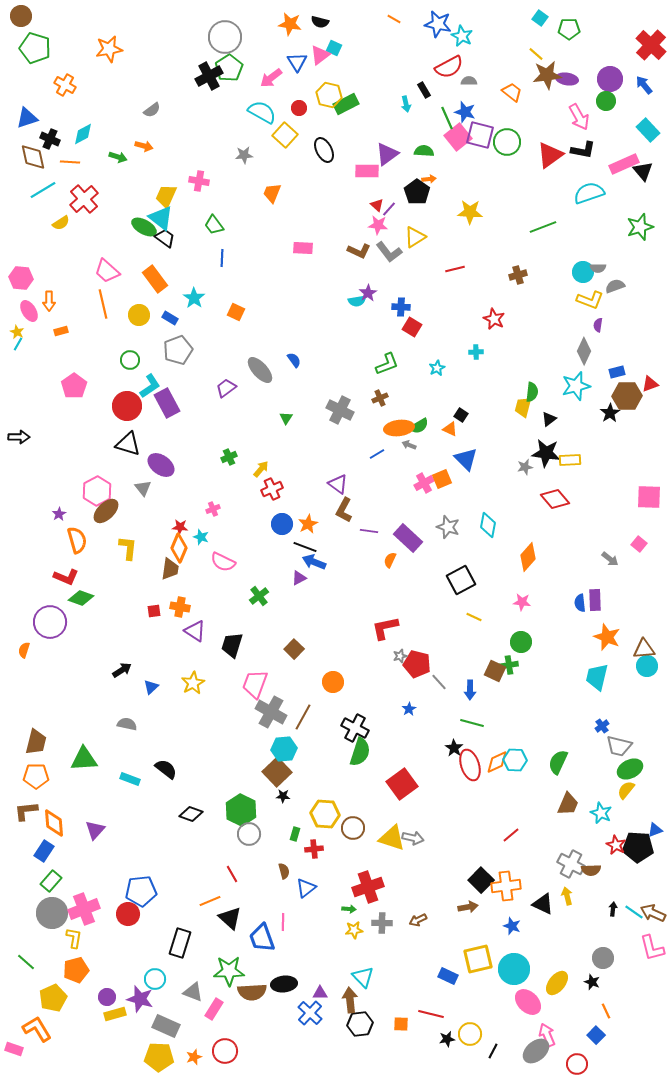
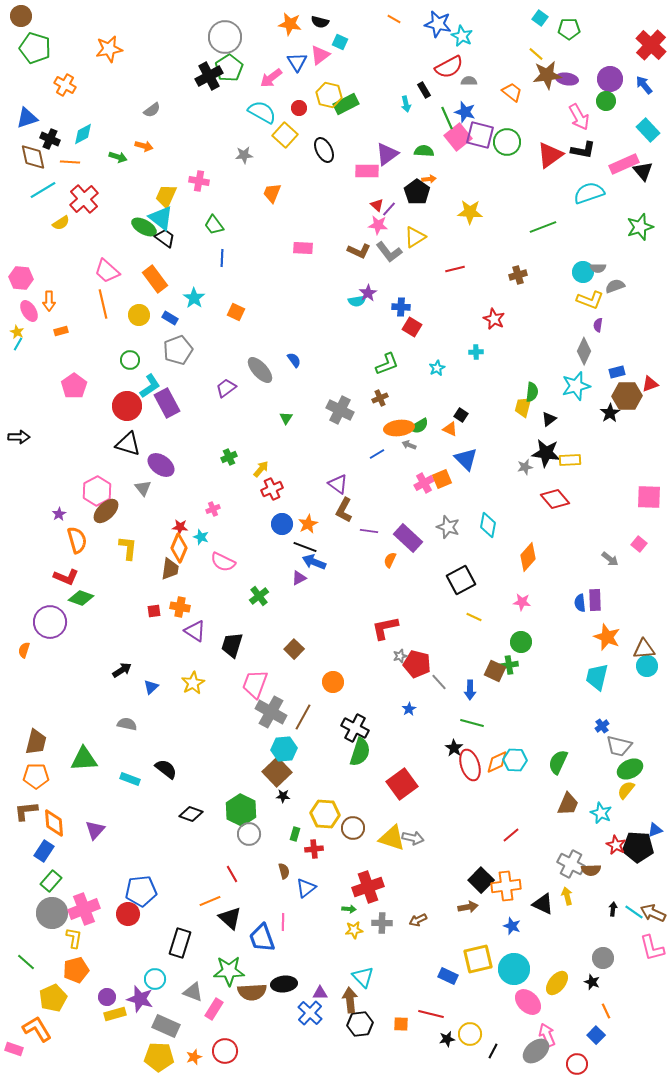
cyan square at (334, 48): moved 6 px right, 6 px up
